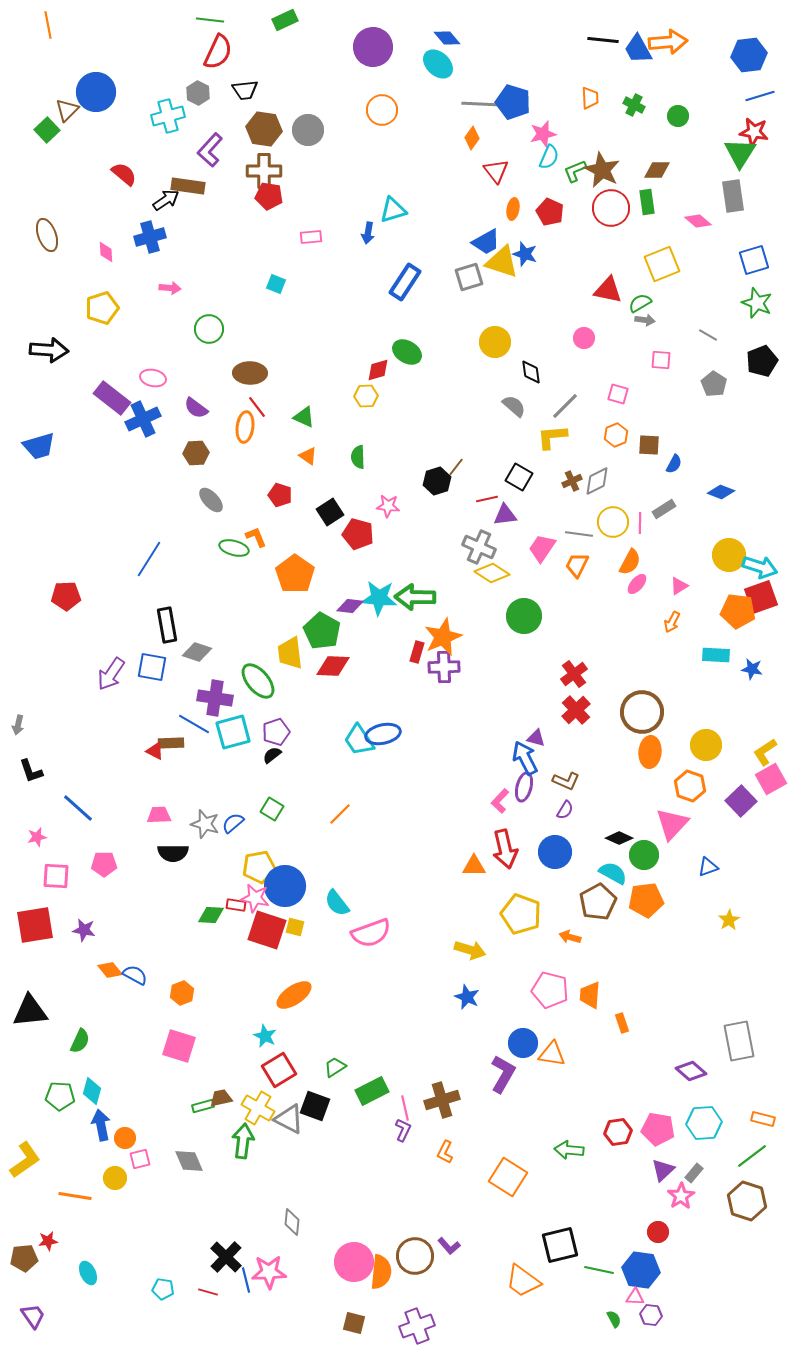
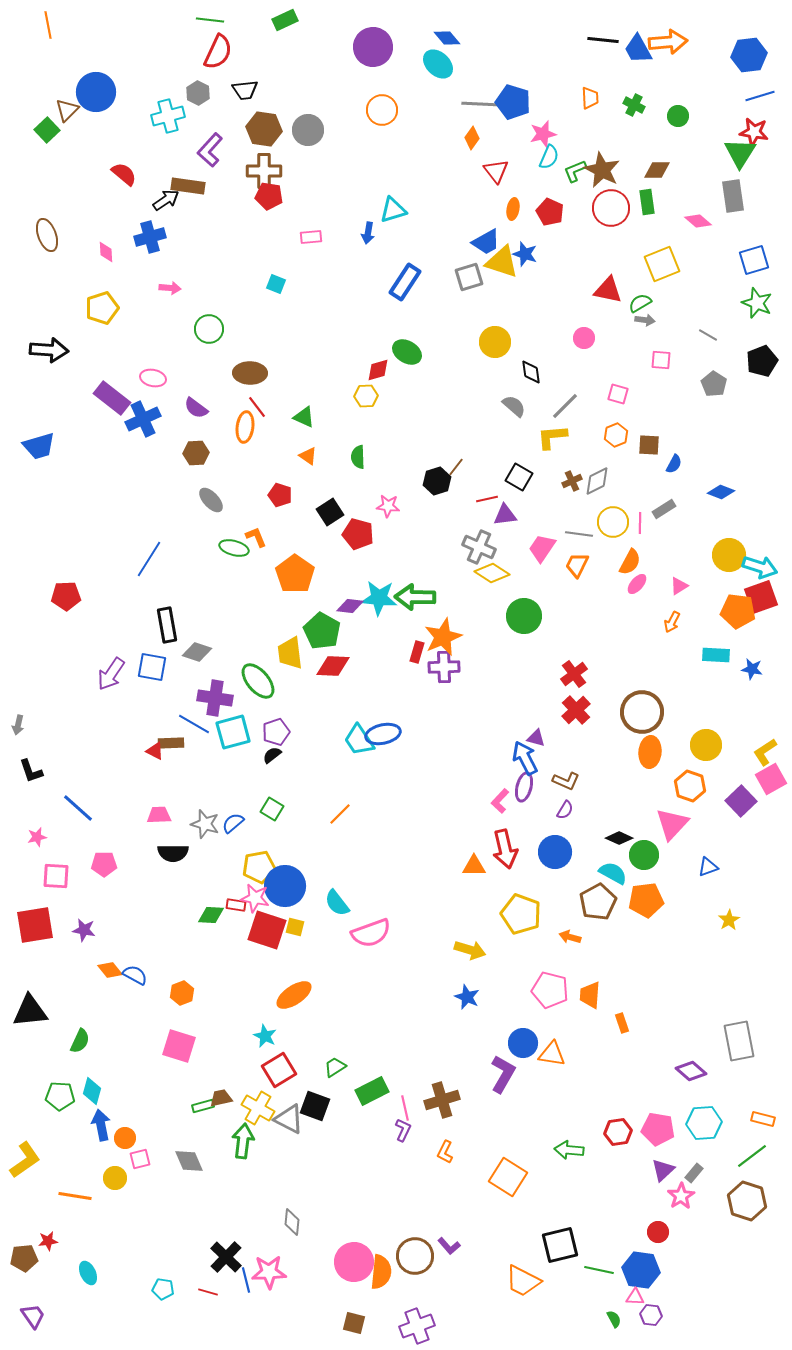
orange trapezoid at (523, 1281): rotated 9 degrees counterclockwise
